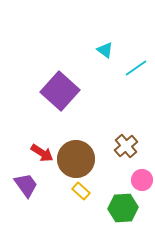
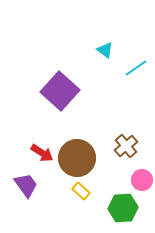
brown circle: moved 1 px right, 1 px up
